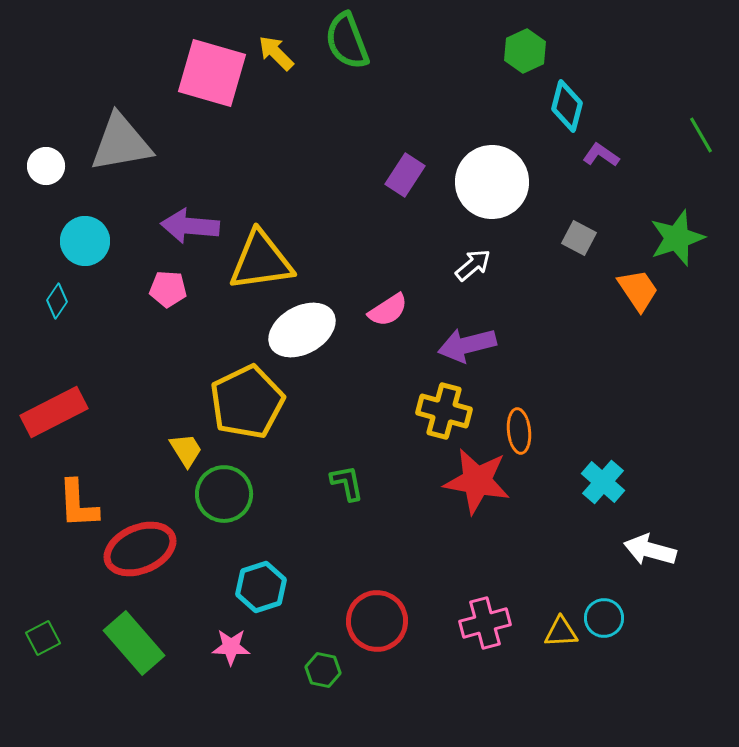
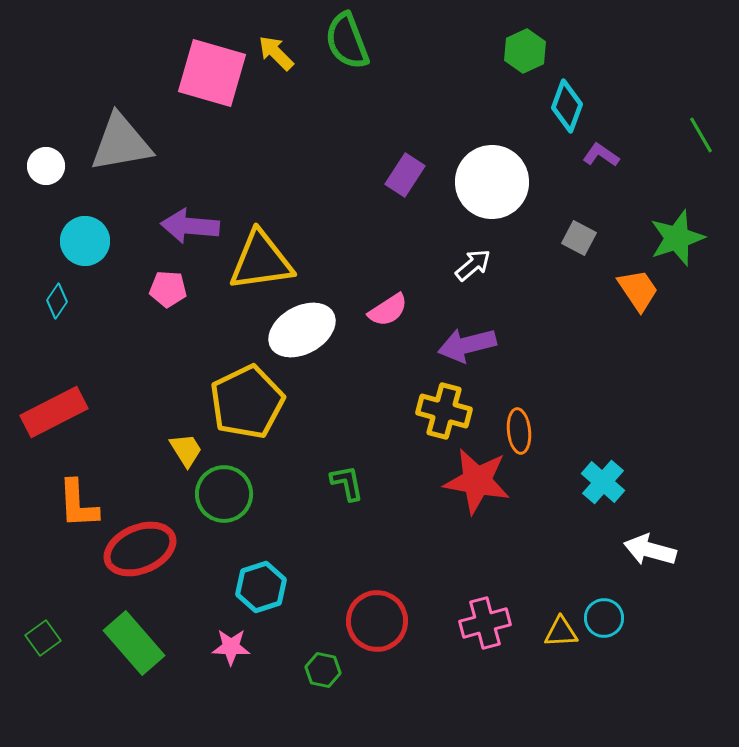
cyan diamond at (567, 106): rotated 6 degrees clockwise
green square at (43, 638): rotated 8 degrees counterclockwise
